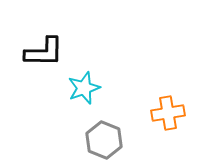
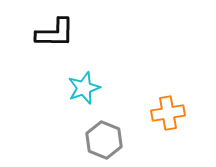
black L-shape: moved 11 px right, 19 px up
